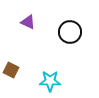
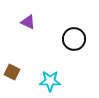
black circle: moved 4 px right, 7 px down
brown square: moved 1 px right, 2 px down
